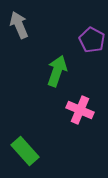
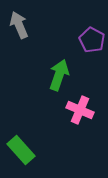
green arrow: moved 2 px right, 4 px down
green rectangle: moved 4 px left, 1 px up
